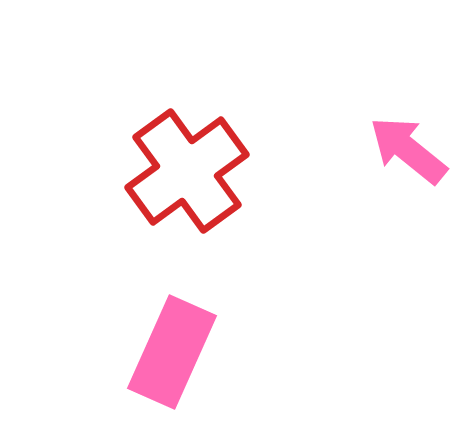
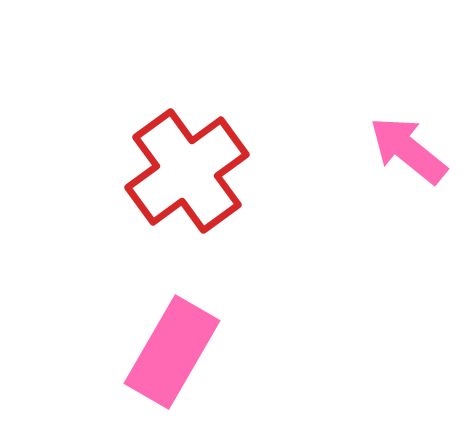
pink rectangle: rotated 6 degrees clockwise
